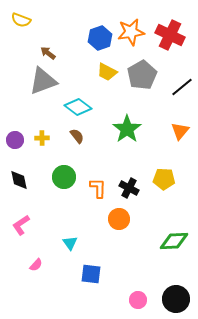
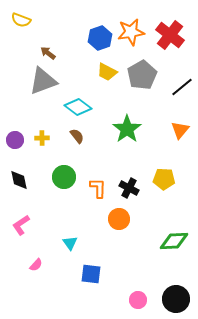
red cross: rotated 12 degrees clockwise
orange triangle: moved 1 px up
